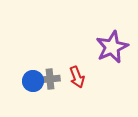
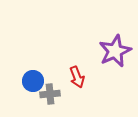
purple star: moved 3 px right, 4 px down
gray cross: moved 15 px down
